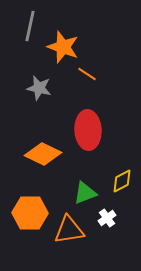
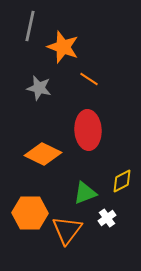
orange line: moved 2 px right, 5 px down
orange triangle: moved 2 px left; rotated 44 degrees counterclockwise
